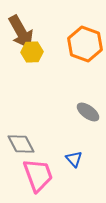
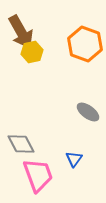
yellow hexagon: rotated 10 degrees counterclockwise
blue triangle: rotated 18 degrees clockwise
